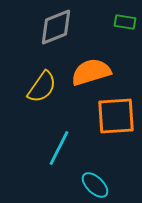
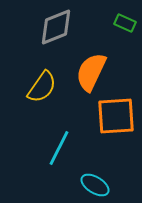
green rectangle: moved 1 px down; rotated 15 degrees clockwise
orange semicircle: rotated 48 degrees counterclockwise
cyan ellipse: rotated 12 degrees counterclockwise
